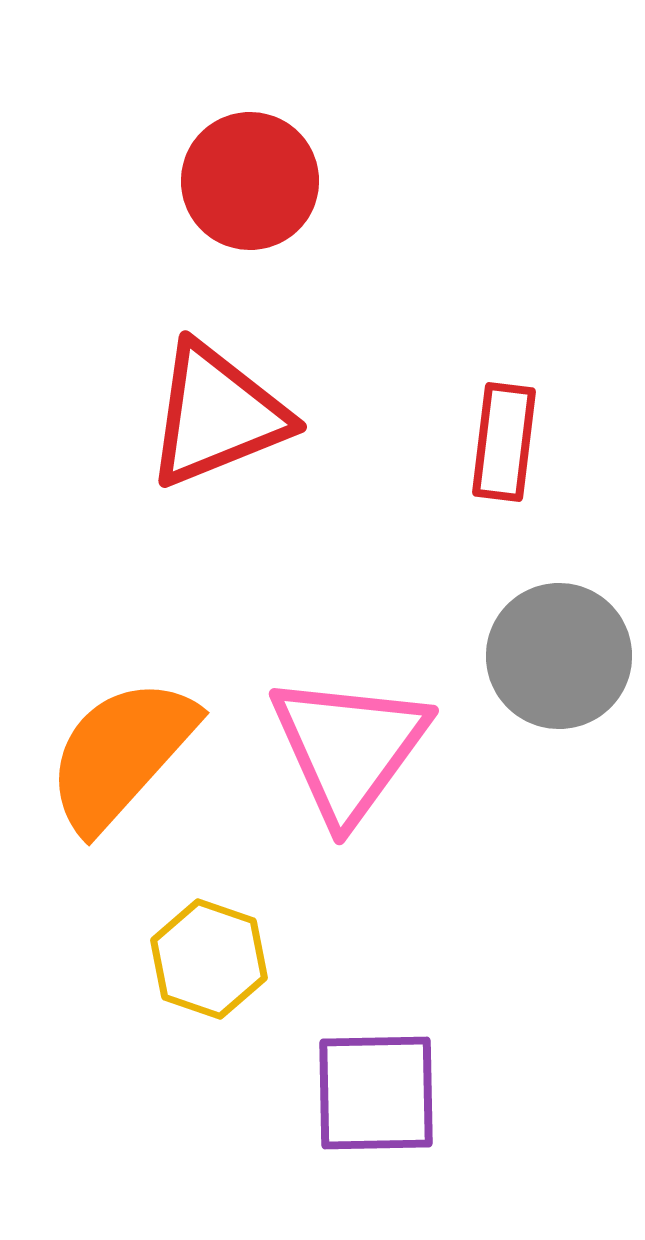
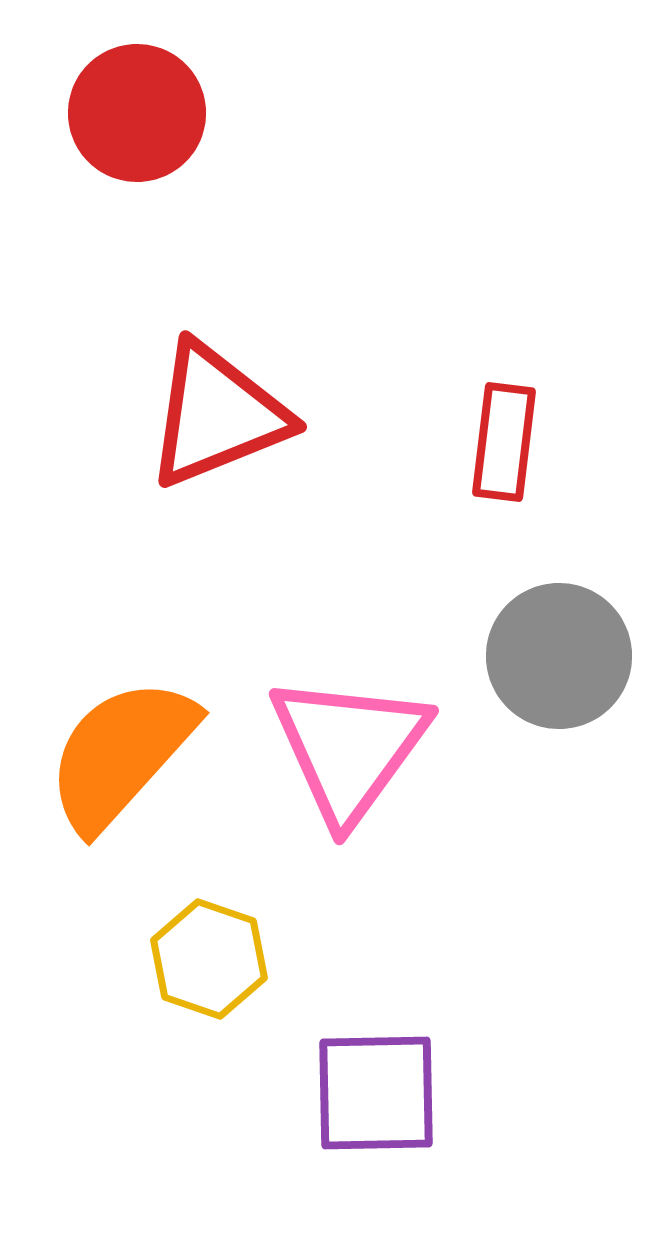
red circle: moved 113 px left, 68 px up
